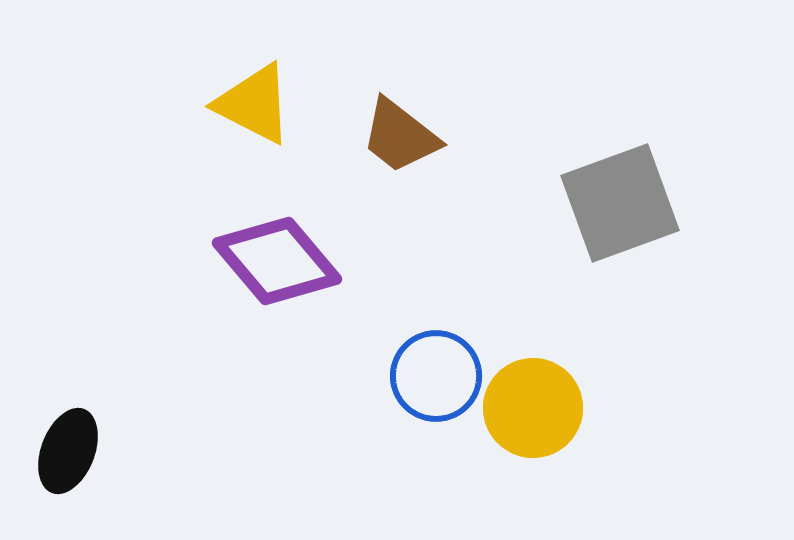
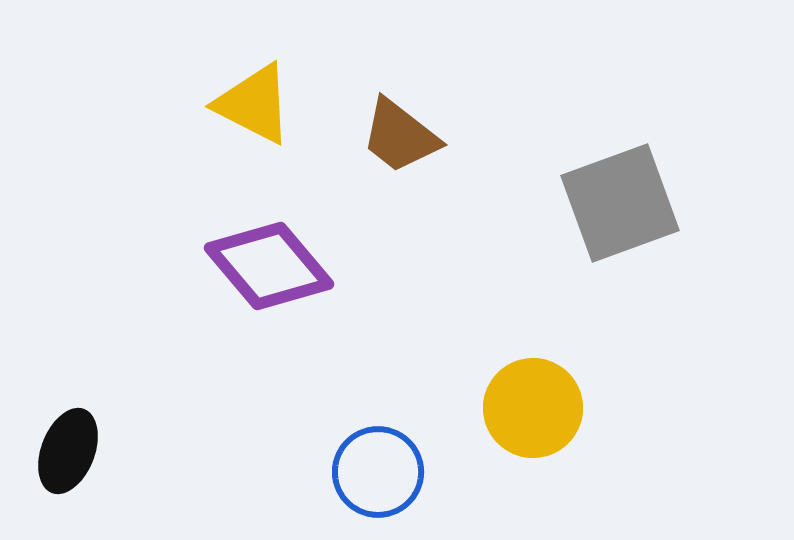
purple diamond: moved 8 px left, 5 px down
blue circle: moved 58 px left, 96 px down
